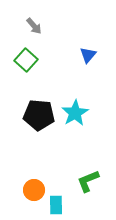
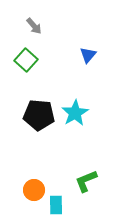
green L-shape: moved 2 px left
